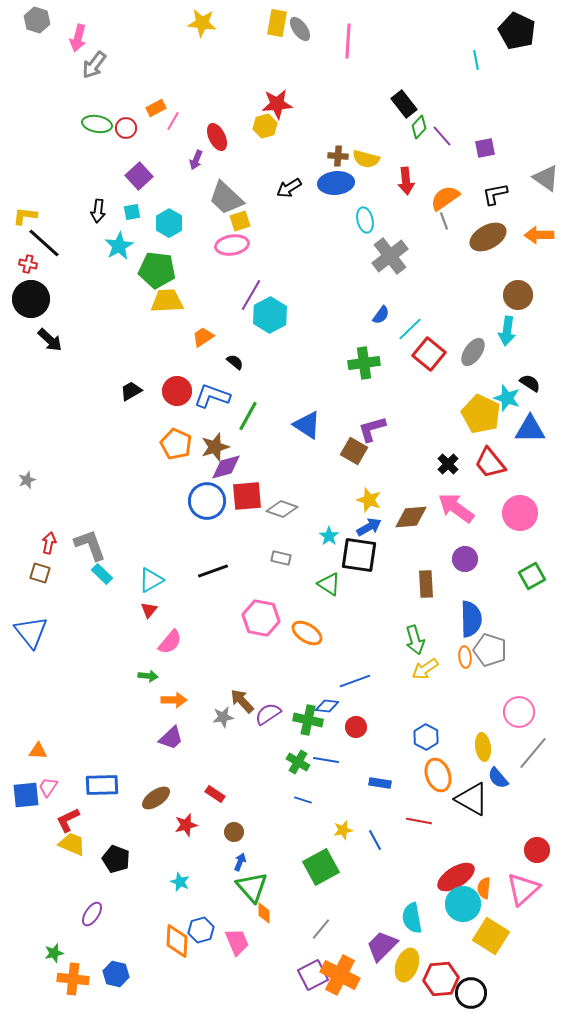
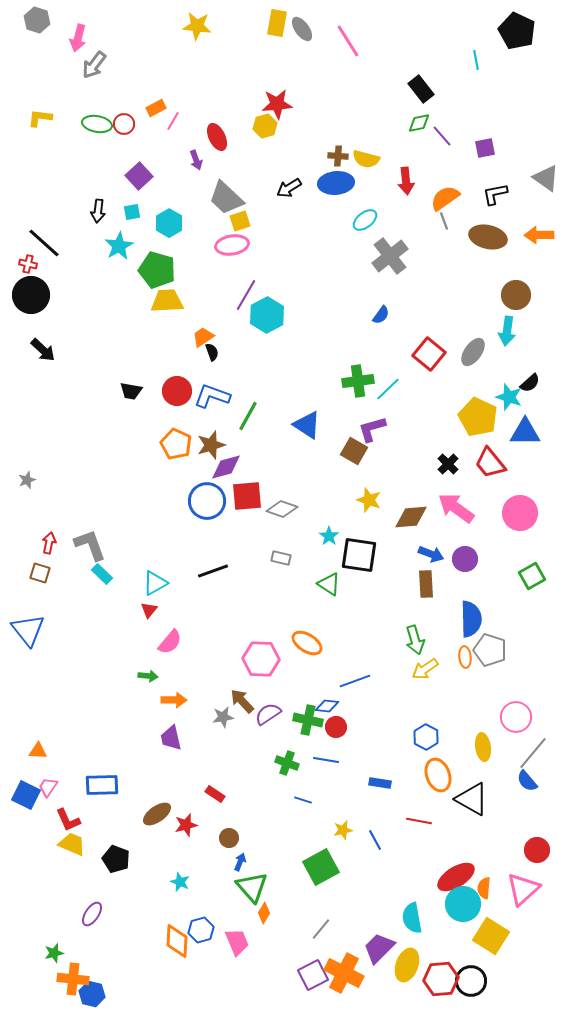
yellow star at (202, 23): moved 5 px left, 3 px down
gray ellipse at (300, 29): moved 2 px right
pink line at (348, 41): rotated 36 degrees counterclockwise
black rectangle at (404, 104): moved 17 px right, 15 px up
green diamond at (419, 127): moved 4 px up; rotated 35 degrees clockwise
red circle at (126, 128): moved 2 px left, 4 px up
purple arrow at (196, 160): rotated 42 degrees counterclockwise
yellow L-shape at (25, 216): moved 15 px right, 98 px up
cyan ellipse at (365, 220): rotated 65 degrees clockwise
brown ellipse at (488, 237): rotated 42 degrees clockwise
green pentagon at (157, 270): rotated 9 degrees clockwise
purple line at (251, 295): moved 5 px left
brown circle at (518, 295): moved 2 px left
black circle at (31, 299): moved 4 px up
cyan hexagon at (270, 315): moved 3 px left
cyan line at (410, 329): moved 22 px left, 60 px down
black arrow at (50, 340): moved 7 px left, 10 px down
black semicircle at (235, 362): moved 23 px left, 10 px up; rotated 30 degrees clockwise
green cross at (364, 363): moved 6 px left, 18 px down
black semicircle at (530, 383): rotated 105 degrees clockwise
black trapezoid at (131, 391): rotated 140 degrees counterclockwise
cyan star at (507, 398): moved 2 px right, 1 px up
yellow pentagon at (481, 414): moved 3 px left, 3 px down
blue triangle at (530, 429): moved 5 px left, 3 px down
brown star at (215, 447): moved 4 px left, 2 px up
blue arrow at (369, 527): moved 62 px right, 27 px down; rotated 50 degrees clockwise
cyan triangle at (151, 580): moved 4 px right, 3 px down
pink hexagon at (261, 618): moved 41 px down; rotated 9 degrees counterclockwise
blue triangle at (31, 632): moved 3 px left, 2 px up
orange ellipse at (307, 633): moved 10 px down
pink circle at (519, 712): moved 3 px left, 5 px down
red circle at (356, 727): moved 20 px left
purple trapezoid at (171, 738): rotated 120 degrees clockwise
green cross at (298, 762): moved 11 px left, 1 px down; rotated 10 degrees counterclockwise
blue semicircle at (498, 778): moved 29 px right, 3 px down
blue square at (26, 795): rotated 32 degrees clockwise
brown ellipse at (156, 798): moved 1 px right, 16 px down
red L-shape at (68, 820): rotated 88 degrees counterclockwise
brown circle at (234, 832): moved 5 px left, 6 px down
orange diamond at (264, 913): rotated 30 degrees clockwise
purple trapezoid at (382, 946): moved 3 px left, 2 px down
blue hexagon at (116, 974): moved 24 px left, 20 px down
orange cross at (340, 975): moved 4 px right, 2 px up
black circle at (471, 993): moved 12 px up
